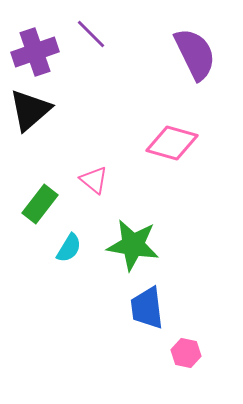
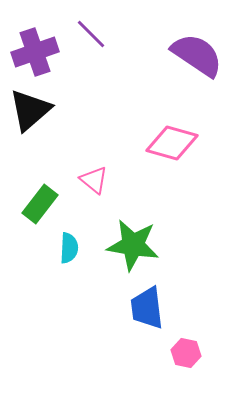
purple semicircle: moved 2 px right, 1 px down; rotated 30 degrees counterclockwise
cyan semicircle: rotated 28 degrees counterclockwise
